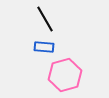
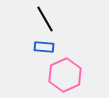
pink hexagon: rotated 8 degrees counterclockwise
